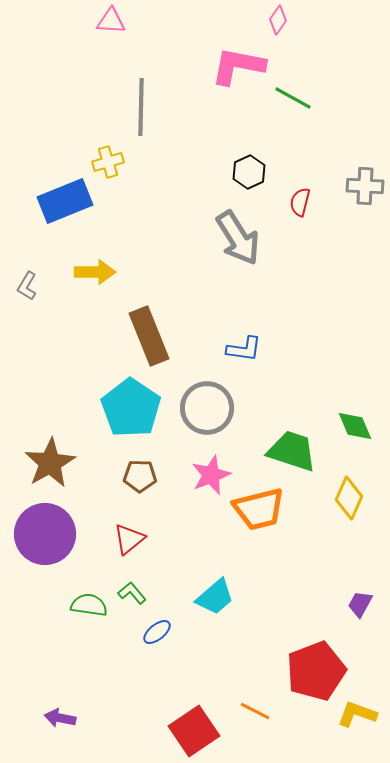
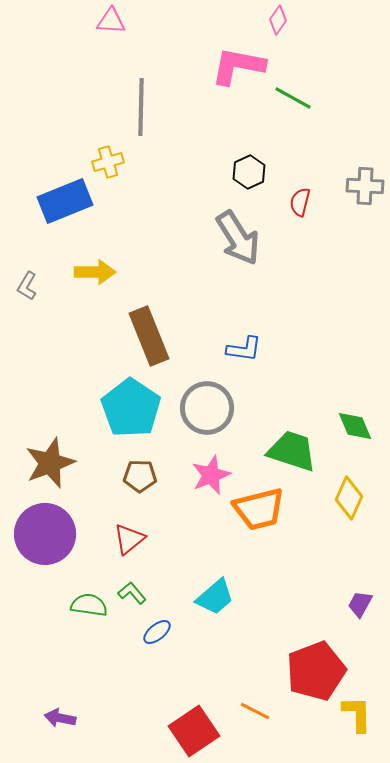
brown star: rotated 9 degrees clockwise
yellow L-shape: rotated 69 degrees clockwise
